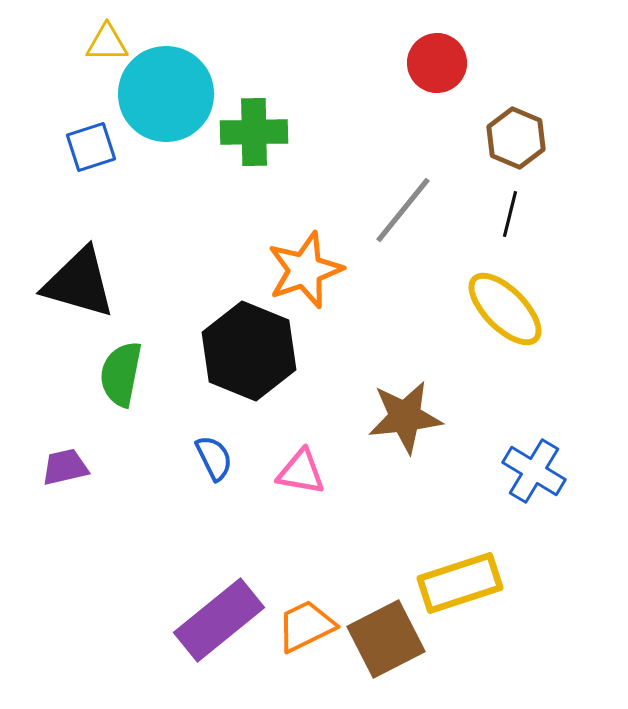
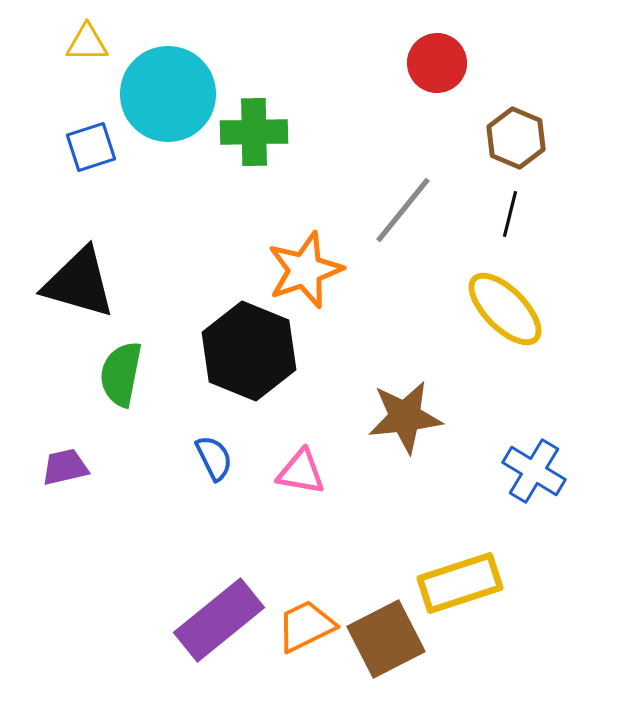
yellow triangle: moved 20 px left
cyan circle: moved 2 px right
